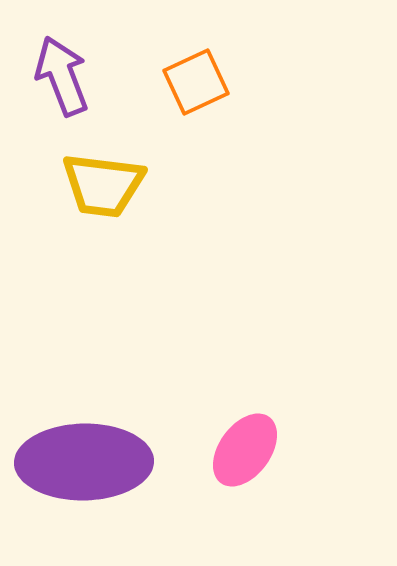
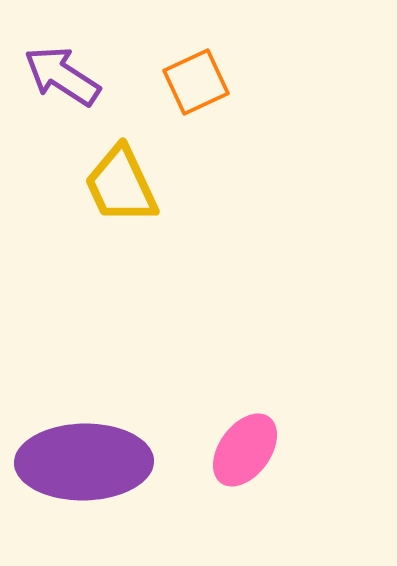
purple arrow: rotated 36 degrees counterclockwise
yellow trapezoid: moved 18 px right; rotated 58 degrees clockwise
